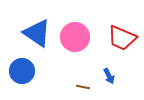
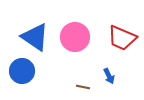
blue triangle: moved 2 px left, 4 px down
